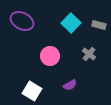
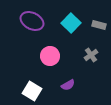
purple ellipse: moved 10 px right
gray cross: moved 2 px right, 1 px down; rotated 16 degrees clockwise
purple semicircle: moved 2 px left
